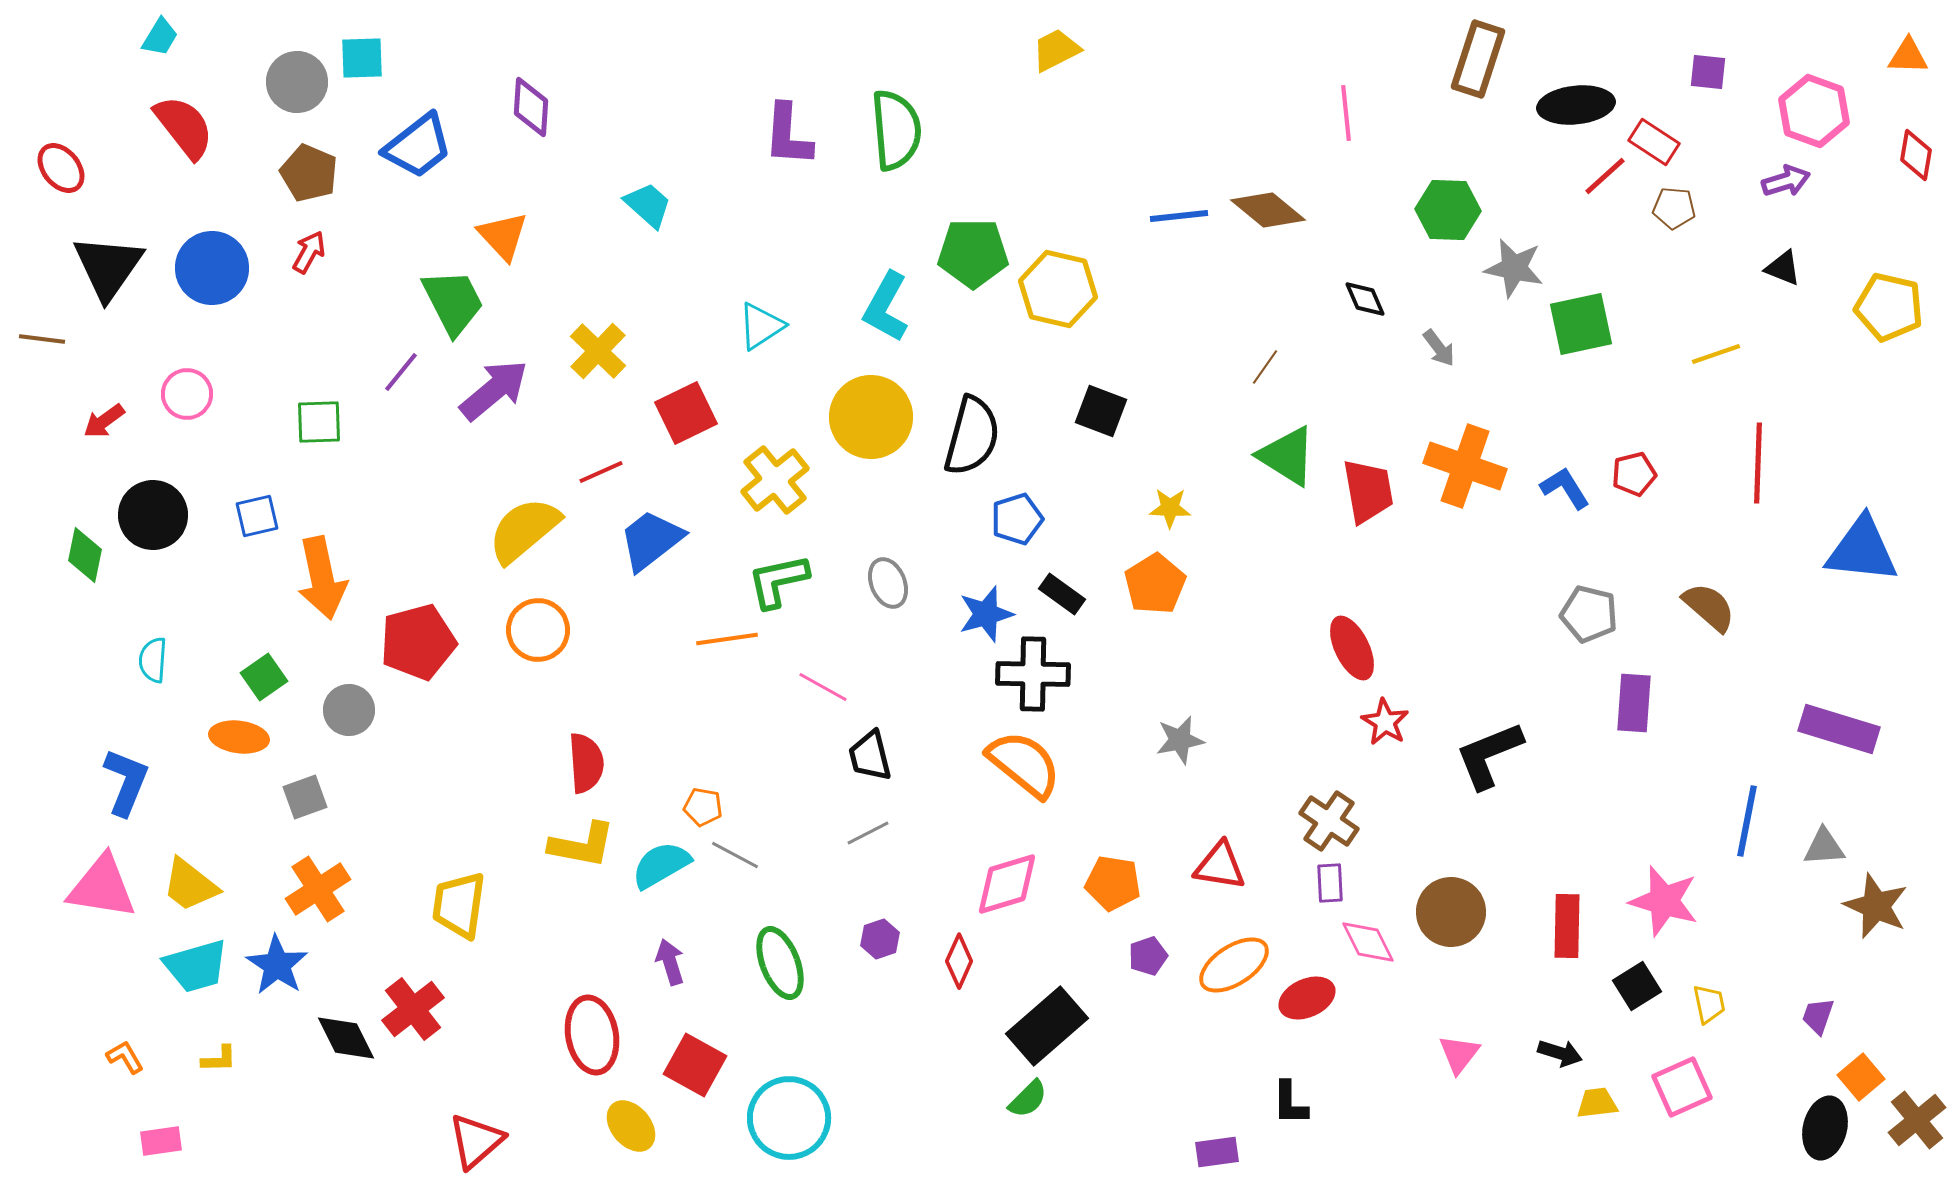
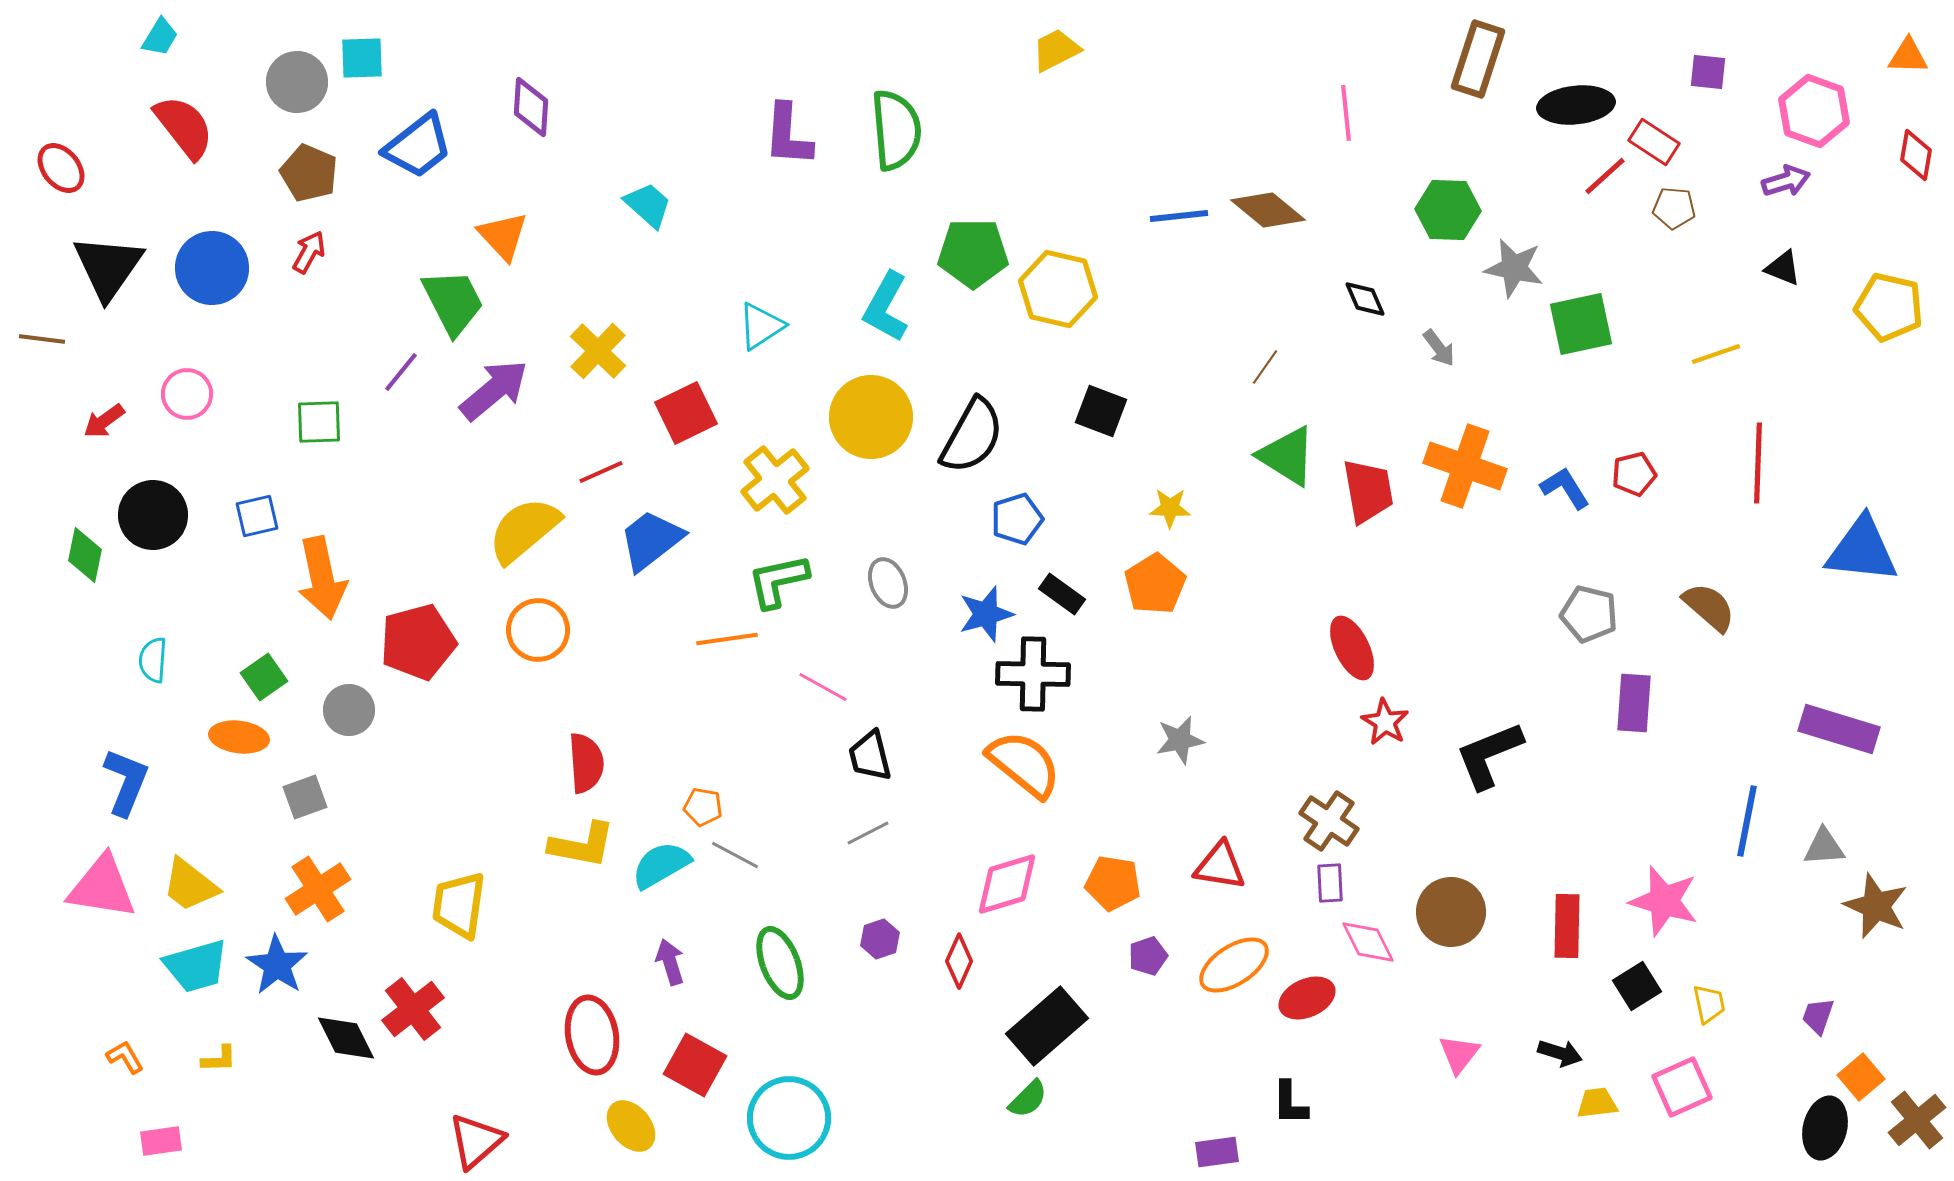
black semicircle at (972, 436): rotated 14 degrees clockwise
